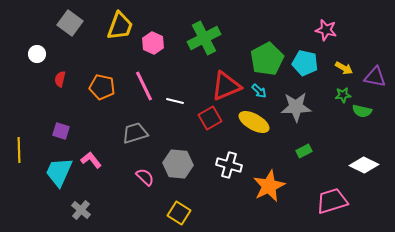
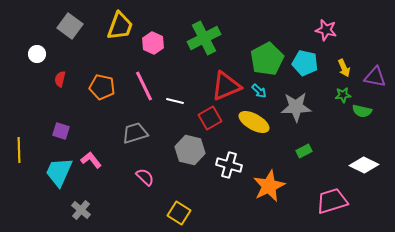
gray square: moved 3 px down
yellow arrow: rotated 36 degrees clockwise
gray hexagon: moved 12 px right, 14 px up; rotated 8 degrees clockwise
